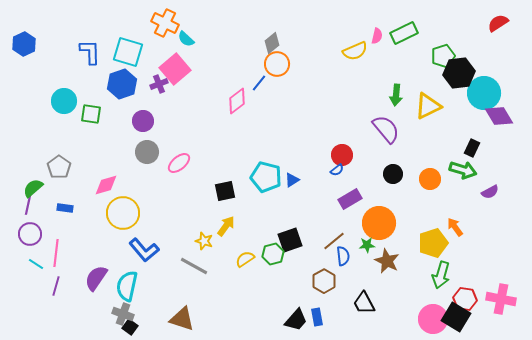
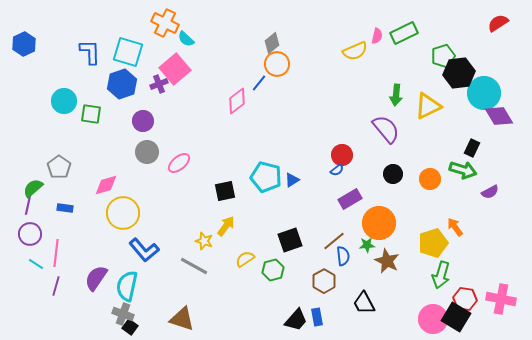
green hexagon at (273, 254): moved 16 px down
